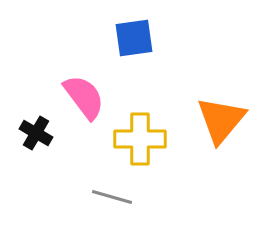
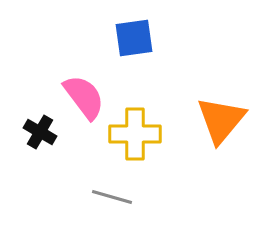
black cross: moved 4 px right, 1 px up
yellow cross: moved 5 px left, 5 px up
